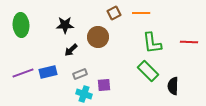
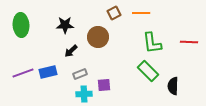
black arrow: moved 1 px down
cyan cross: rotated 21 degrees counterclockwise
